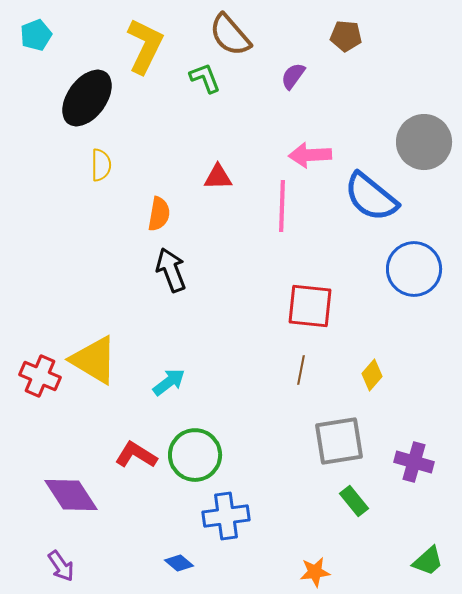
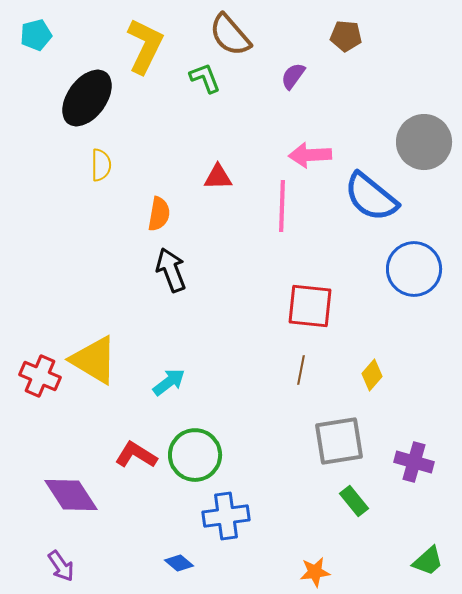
cyan pentagon: rotated 8 degrees clockwise
